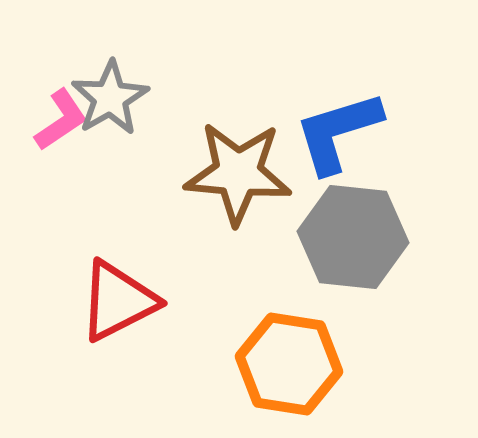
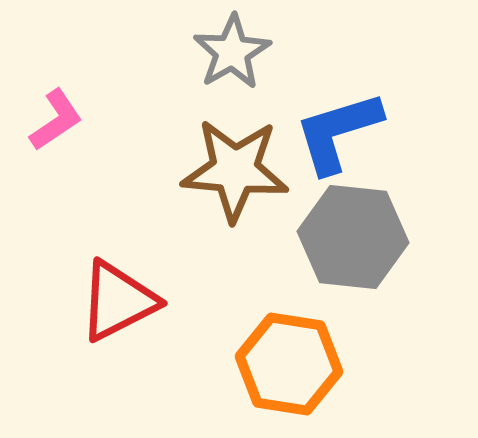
gray star: moved 122 px right, 46 px up
pink L-shape: moved 5 px left
brown star: moved 3 px left, 3 px up
